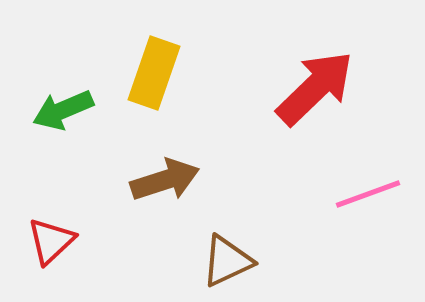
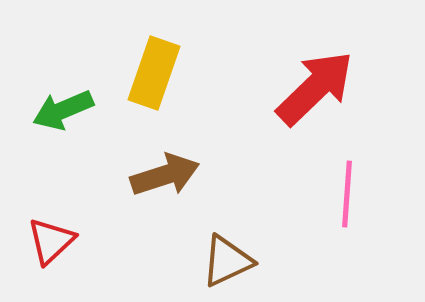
brown arrow: moved 5 px up
pink line: moved 21 px left; rotated 66 degrees counterclockwise
